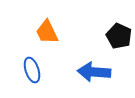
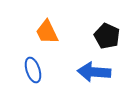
black pentagon: moved 12 px left
blue ellipse: moved 1 px right
